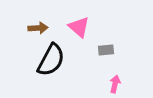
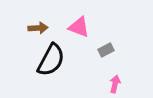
pink triangle: rotated 20 degrees counterclockwise
gray rectangle: rotated 21 degrees counterclockwise
